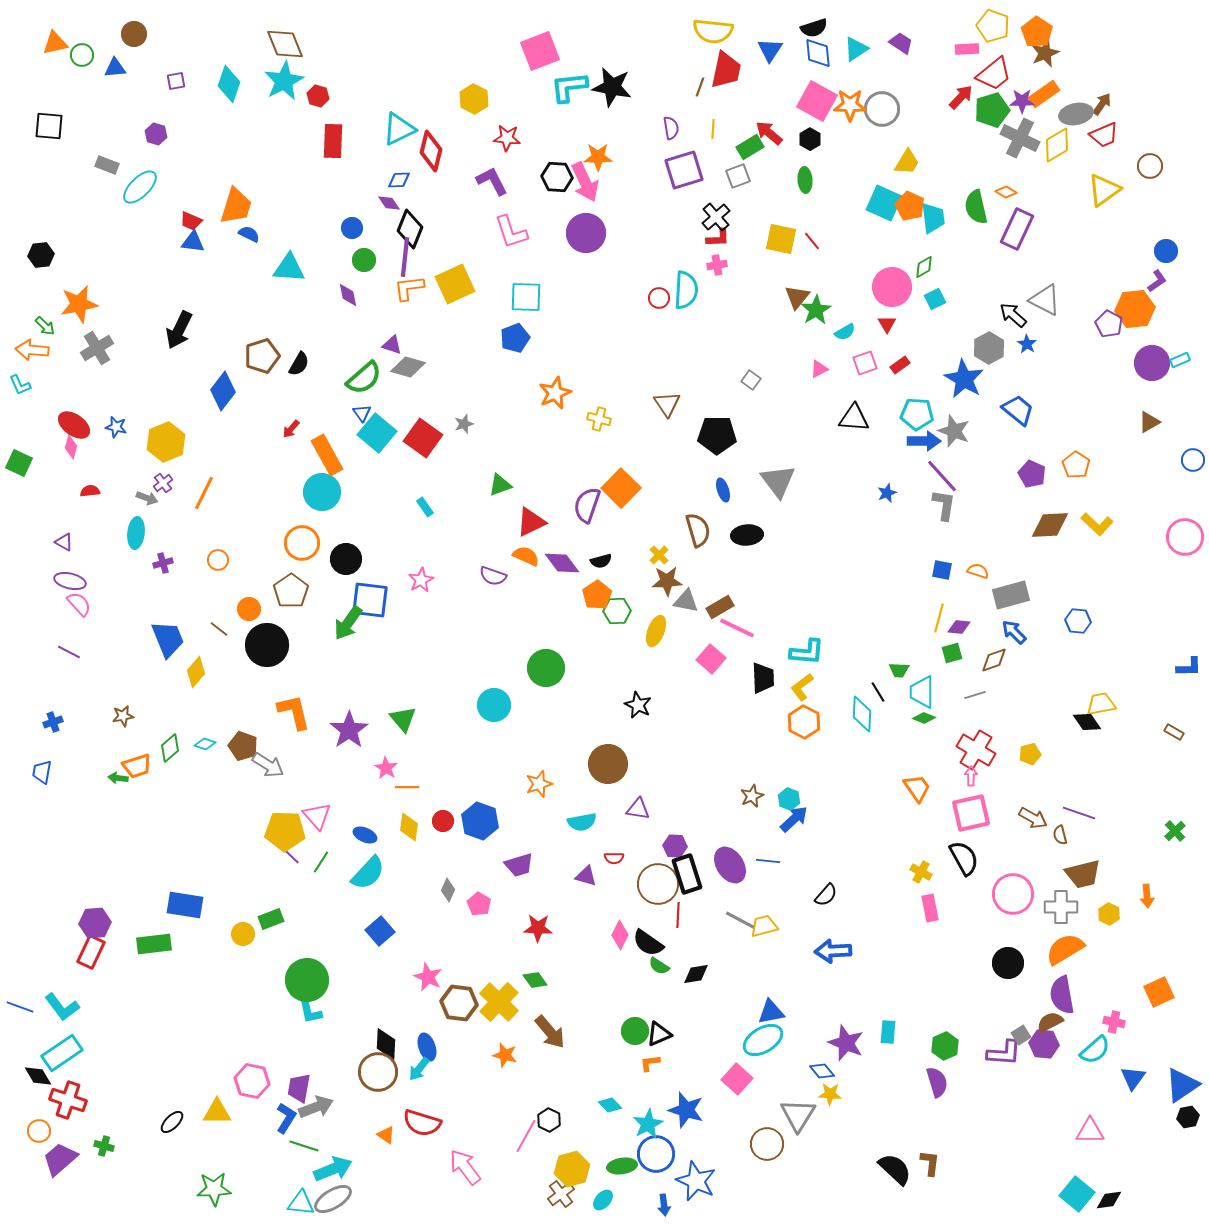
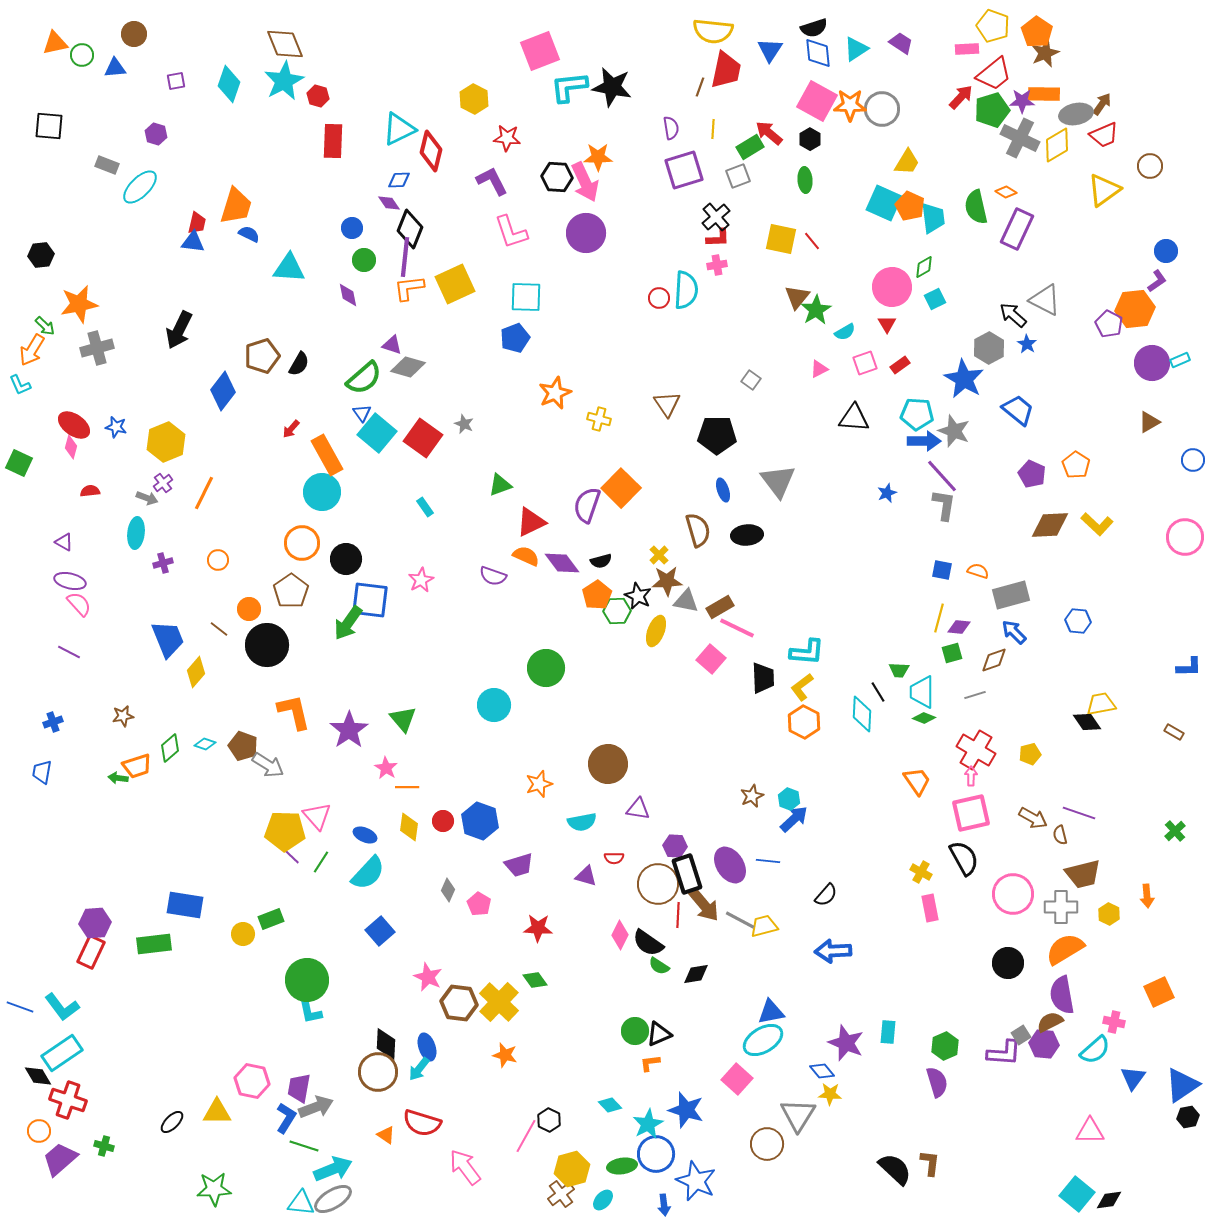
orange rectangle at (1044, 94): rotated 36 degrees clockwise
red trapezoid at (191, 221): moved 6 px right, 2 px down; rotated 100 degrees counterclockwise
gray cross at (97, 348): rotated 16 degrees clockwise
orange arrow at (32, 350): rotated 64 degrees counterclockwise
gray star at (464, 424): rotated 30 degrees counterclockwise
black star at (638, 705): moved 109 px up
orange trapezoid at (917, 788): moved 7 px up
brown arrow at (550, 1032): moved 154 px right, 127 px up
